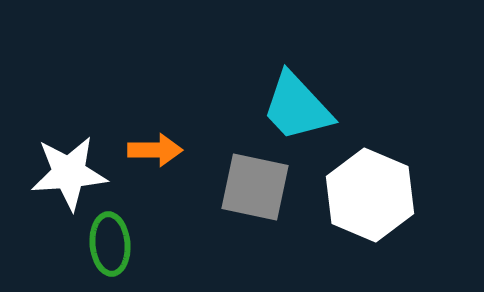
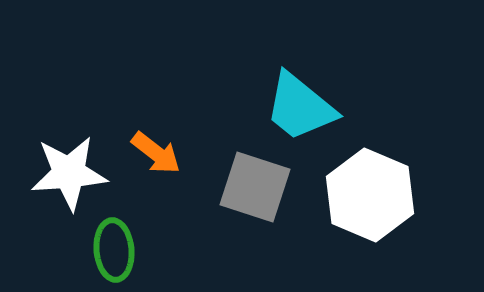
cyan trapezoid: moved 3 px right; rotated 8 degrees counterclockwise
orange arrow: moved 1 px right, 3 px down; rotated 38 degrees clockwise
gray square: rotated 6 degrees clockwise
green ellipse: moved 4 px right, 6 px down
